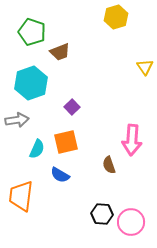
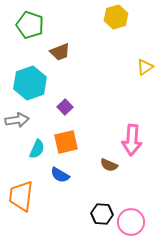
green pentagon: moved 2 px left, 7 px up
yellow triangle: rotated 30 degrees clockwise
cyan hexagon: moved 1 px left
purple square: moved 7 px left
brown semicircle: rotated 48 degrees counterclockwise
